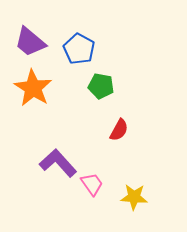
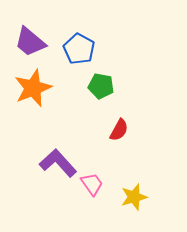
orange star: rotated 18 degrees clockwise
yellow star: rotated 20 degrees counterclockwise
